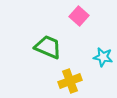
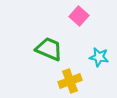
green trapezoid: moved 1 px right, 2 px down
cyan star: moved 4 px left
